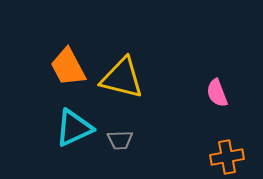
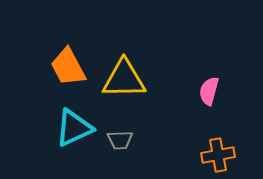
yellow triangle: moved 2 px right, 1 px down; rotated 15 degrees counterclockwise
pink semicircle: moved 8 px left, 2 px up; rotated 36 degrees clockwise
orange cross: moved 9 px left, 2 px up
